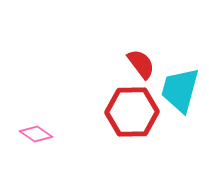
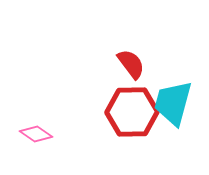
red semicircle: moved 10 px left
cyan trapezoid: moved 7 px left, 13 px down
